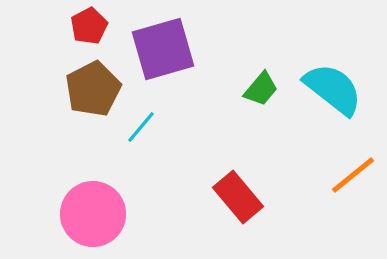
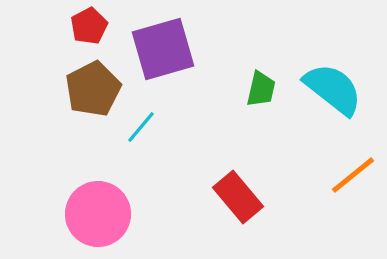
green trapezoid: rotated 27 degrees counterclockwise
pink circle: moved 5 px right
